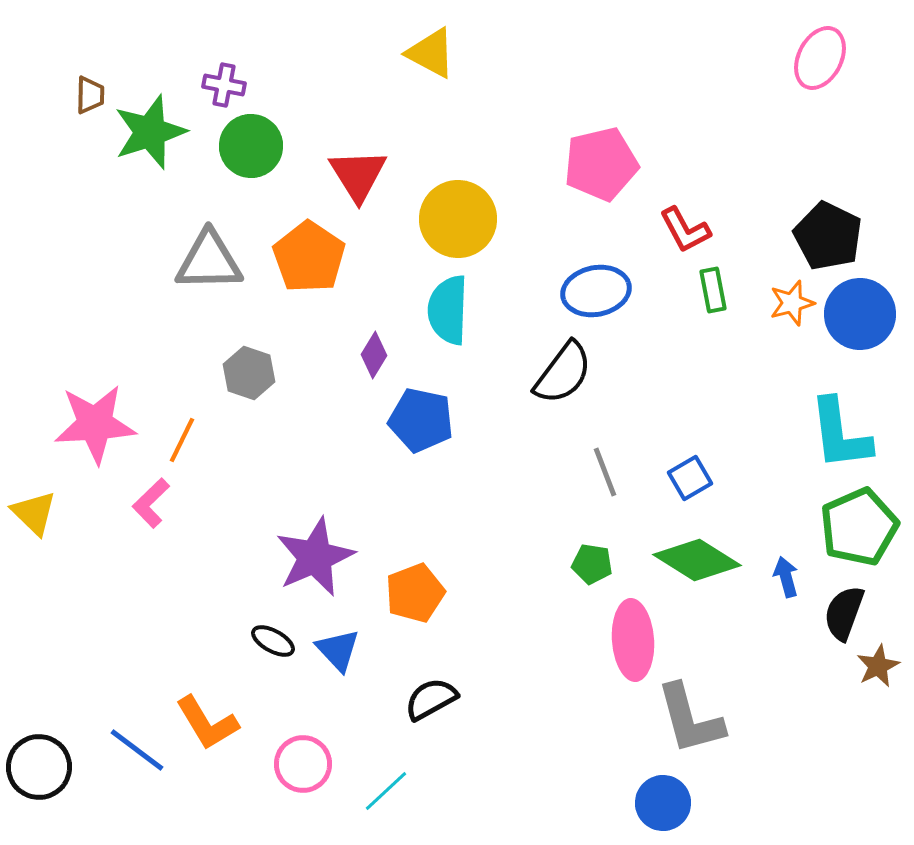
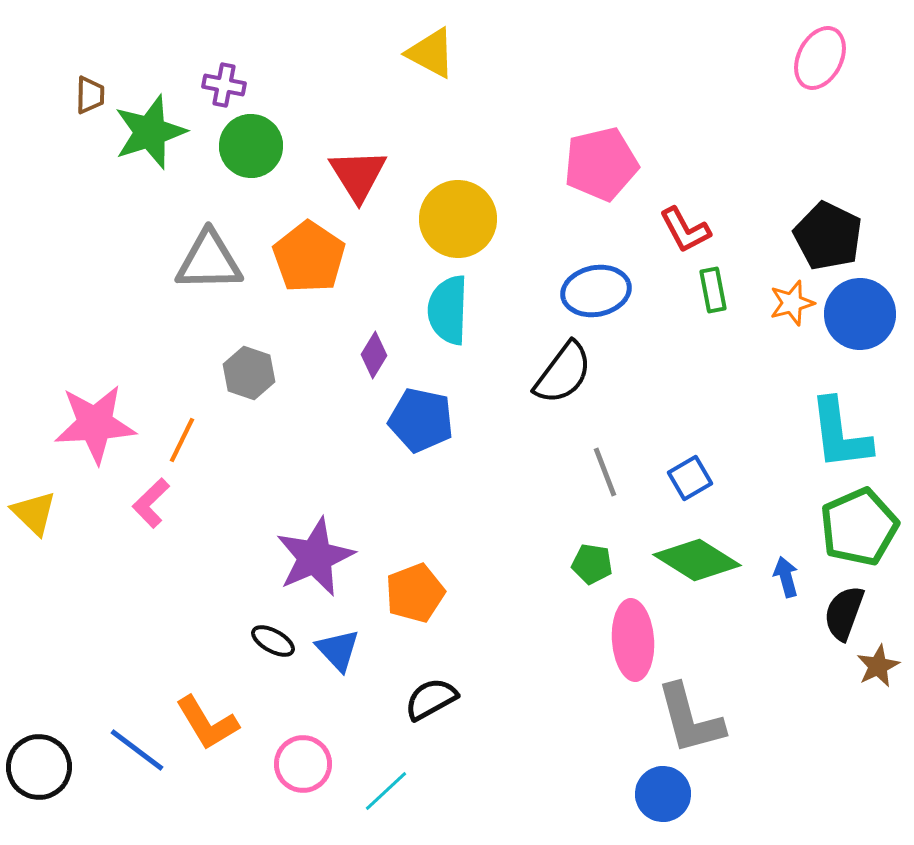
blue circle at (663, 803): moved 9 px up
